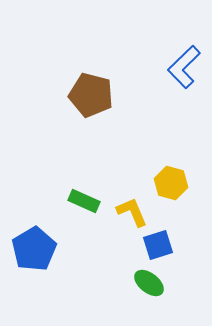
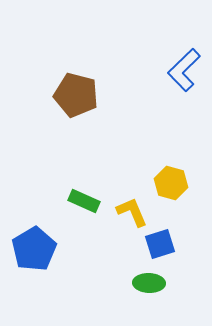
blue L-shape: moved 3 px down
brown pentagon: moved 15 px left
blue square: moved 2 px right, 1 px up
green ellipse: rotated 36 degrees counterclockwise
